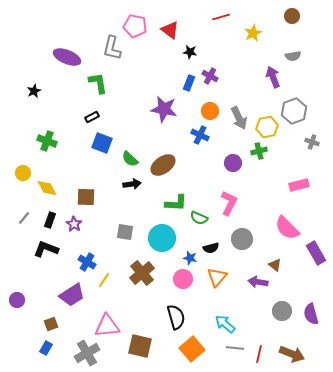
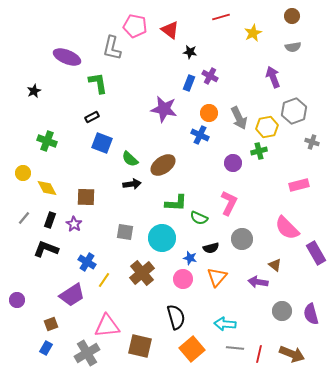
gray semicircle at (293, 56): moved 9 px up
orange circle at (210, 111): moved 1 px left, 2 px down
cyan arrow at (225, 324): rotated 35 degrees counterclockwise
